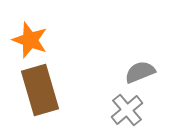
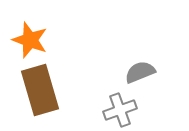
gray cross: moved 7 px left; rotated 20 degrees clockwise
